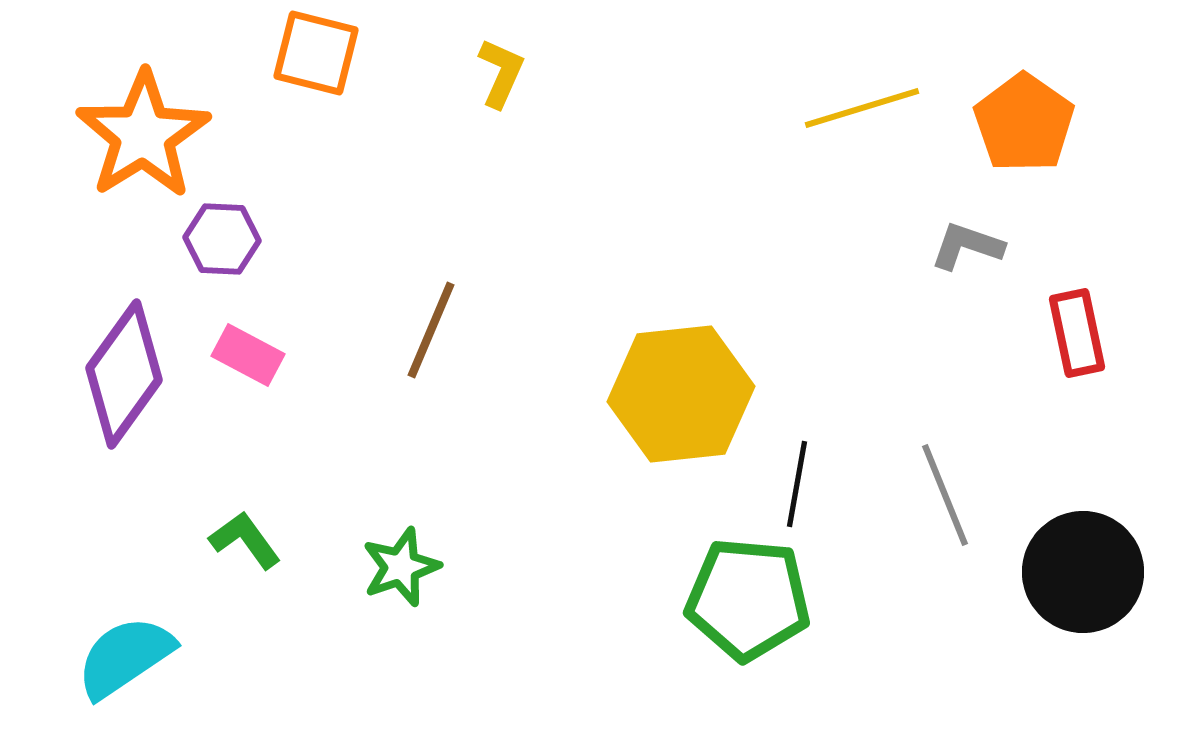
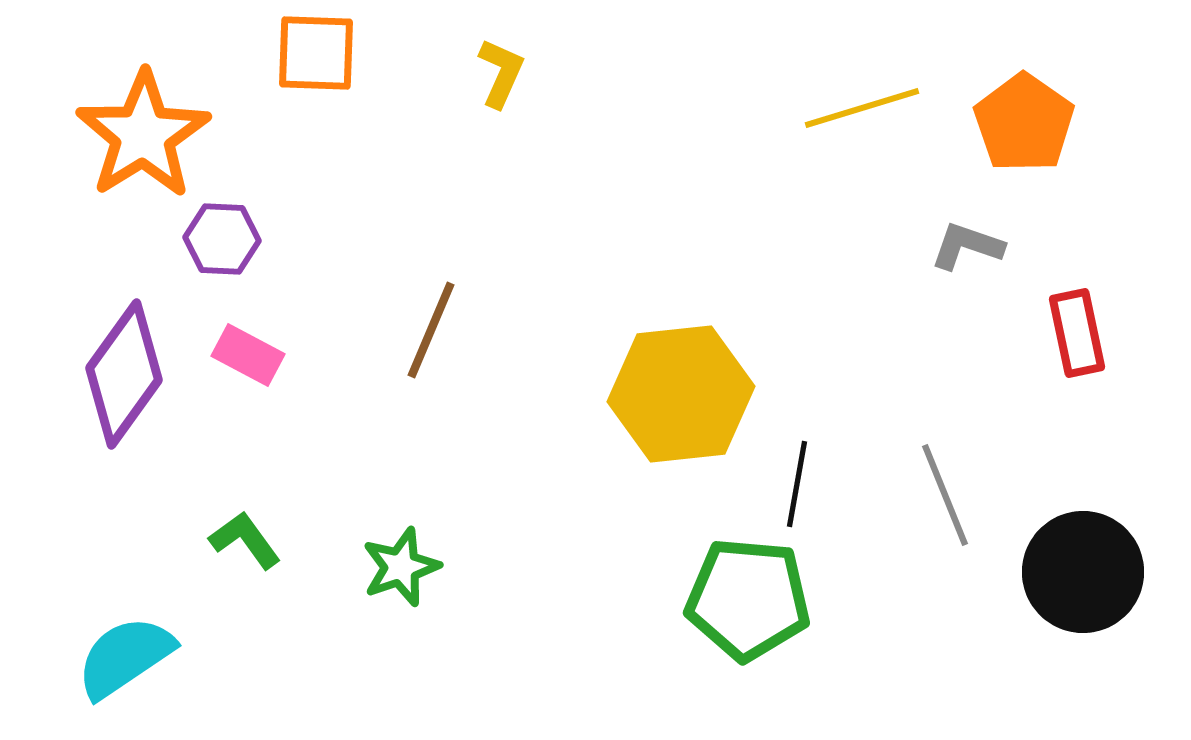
orange square: rotated 12 degrees counterclockwise
